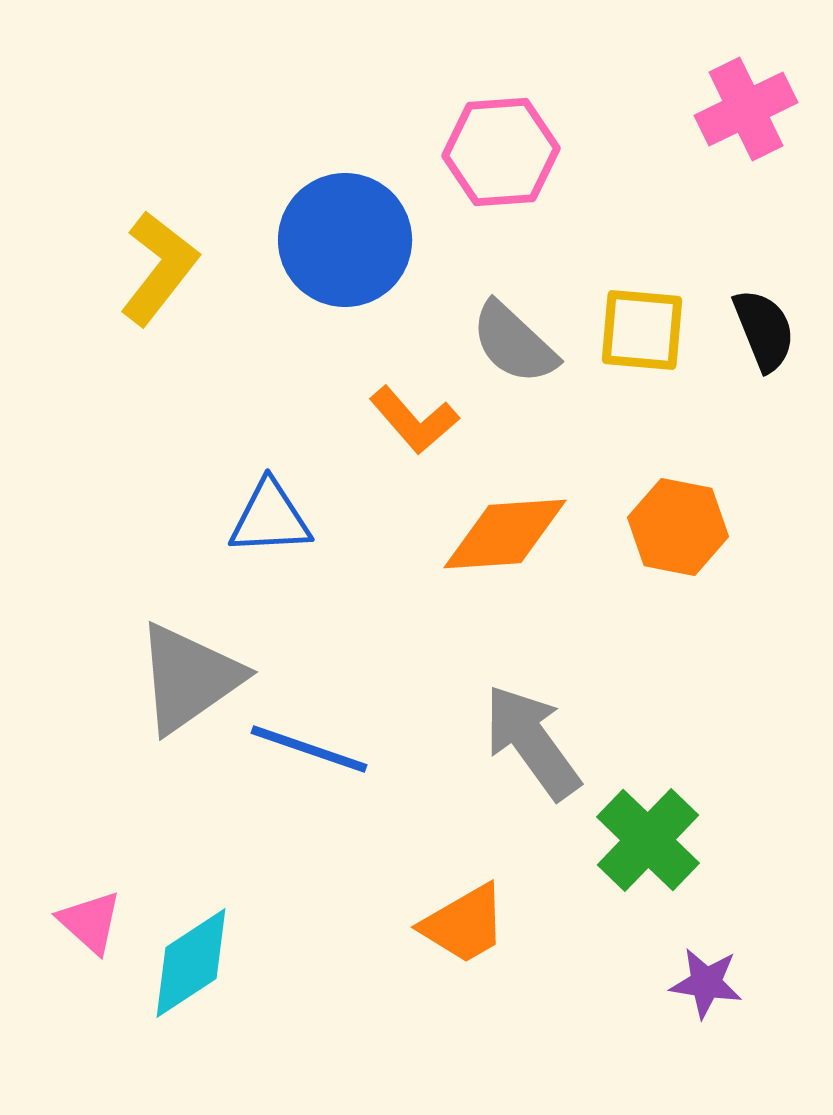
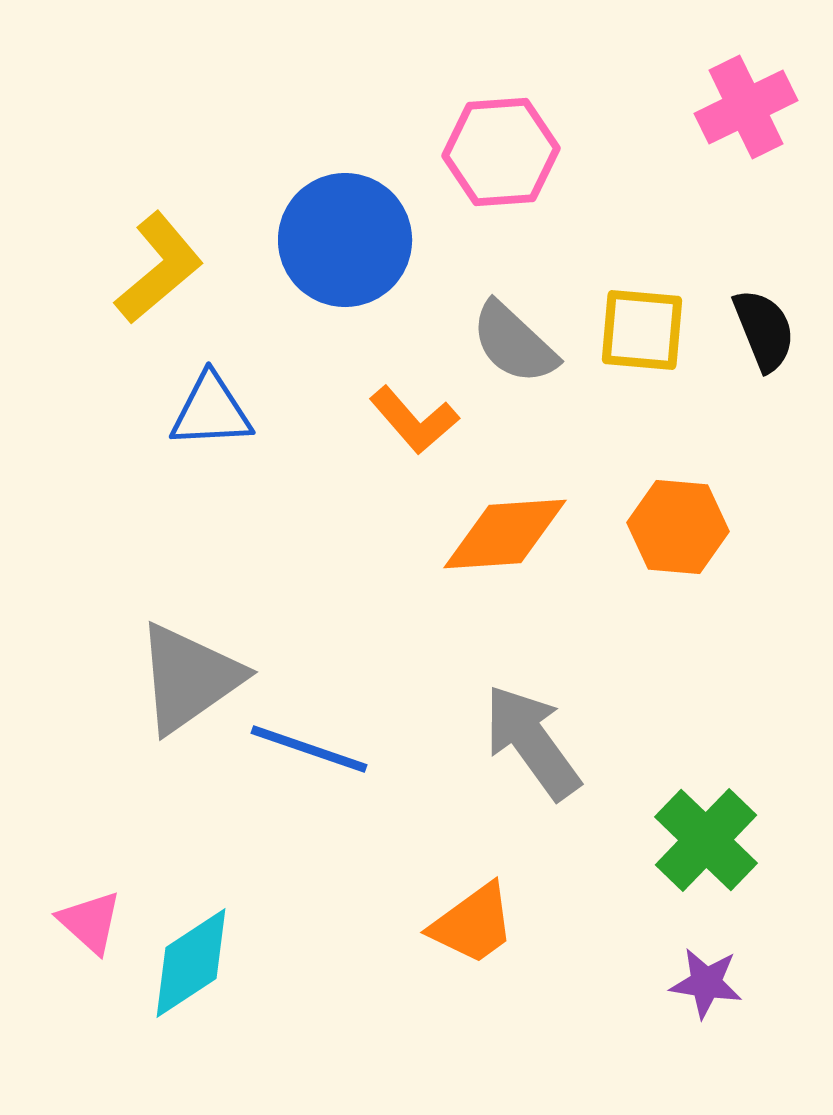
pink cross: moved 2 px up
yellow L-shape: rotated 12 degrees clockwise
blue triangle: moved 59 px left, 107 px up
orange hexagon: rotated 6 degrees counterclockwise
green cross: moved 58 px right
orange trapezoid: moved 9 px right; rotated 6 degrees counterclockwise
